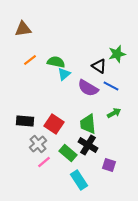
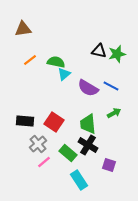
black triangle: moved 15 px up; rotated 21 degrees counterclockwise
red square: moved 2 px up
